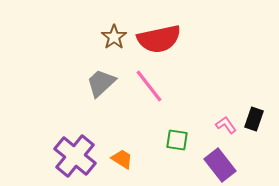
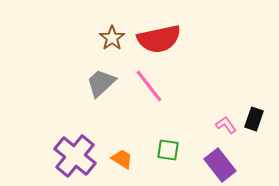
brown star: moved 2 px left, 1 px down
green square: moved 9 px left, 10 px down
